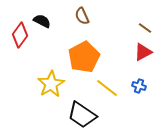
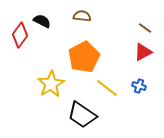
brown semicircle: rotated 120 degrees clockwise
